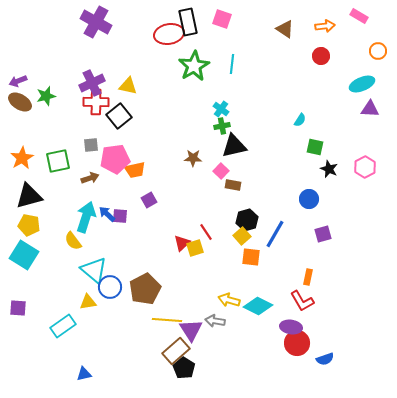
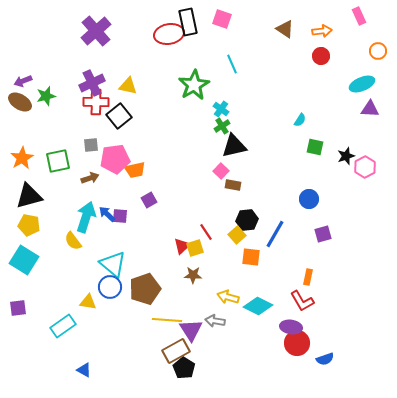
pink rectangle at (359, 16): rotated 36 degrees clockwise
purple cross at (96, 22): moved 9 px down; rotated 20 degrees clockwise
orange arrow at (325, 26): moved 3 px left, 5 px down
cyan line at (232, 64): rotated 30 degrees counterclockwise
green star at (194, 66): moved 19 px down
purple arrow at (18, 81): moved 5 px right
green cross at (222, 126): rotated 21 degrees counterclockwise
brown star at (193, 158): moved 117 px down
black star at (329, 169): moved 17 px right, 13 px up; rotated 30 degrees clockwise
black hexagon at (247, 220): rotated 10 degrees clockwise
yellow square at (242, 236): moved 5 px left, 1 px up
red triangle at (182, 243): moved 3 px down
cyan square at (24, 255): moved 5 px down
cyan triangle at (94, 270): moved 19 px right, 6 px up
brown pentagon at (145, 289): rotated 8 degrees clockwise
yellow arrow at (229, 300): moved 1 px left, 3 px up
yellow triangle at (88, 302): rotated 18 degrees clockwise
purple square at (18, 308): rotated 12 degrees counterclockwise
brown rectangle at (176, 351): rotated 12 degrees clockwise
blue triangle at (84, 374): moved 4 px up; rotated 42 degrees clockwise
